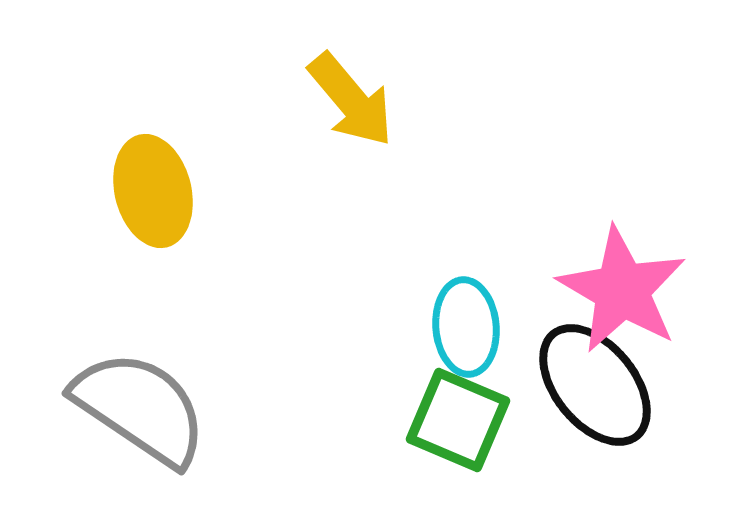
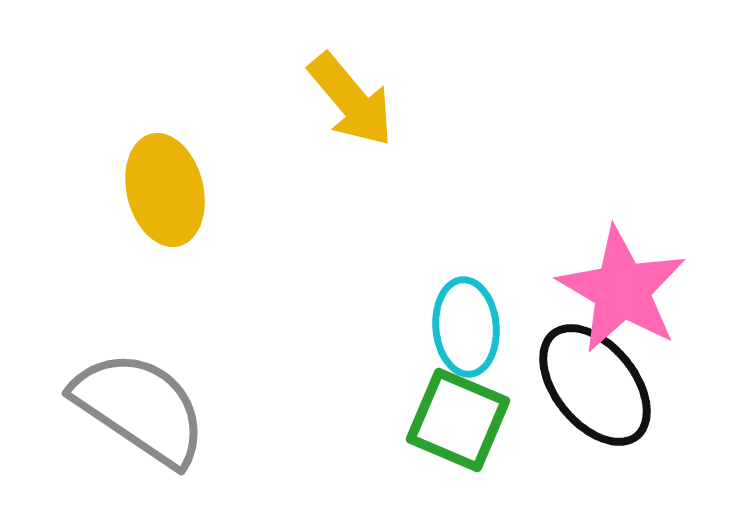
yellow ellipse: moved 12 px right, 1 px up
